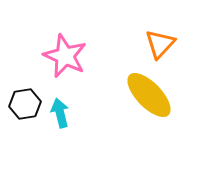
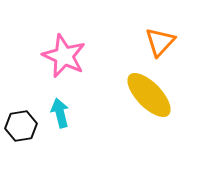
orange triangle: moved 2 px up
pink star: moved 1 px left
black hexagon: moved 4 px left, 22 px down
